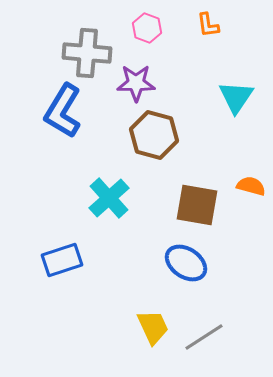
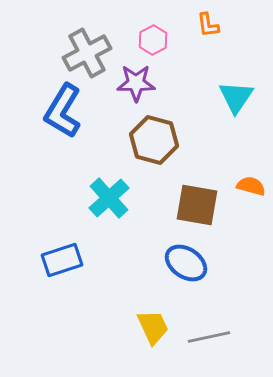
pink hexagon: moved 6 px right, 12 px down; rotated 12 degrees clockwise
gray cross: rotated 33 degrees counterclockwise
brown hexagon: moved 5 px down
gray line: moved 5 px right; rotated 21 degrees clockwise
